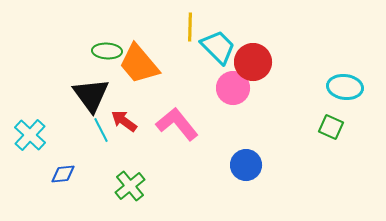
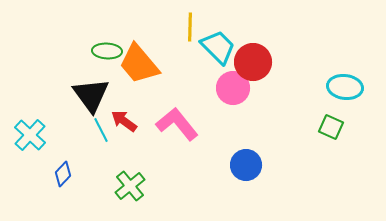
blue diamond: rotated 40 degrees counterclockwise
